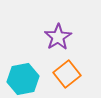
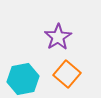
orange square: rotated 12 degrees counterclockwise
